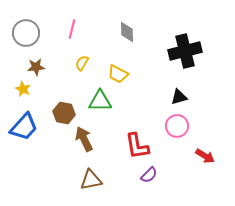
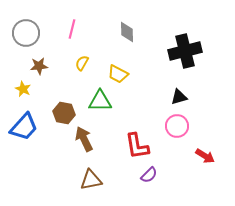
brown star: moved 3 px right, 1 px up
